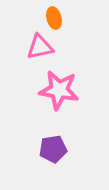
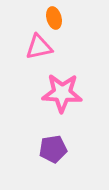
pink triangle: moved 1 px left
pink star: moved 3 px right, 3 px down; rotated 6 degrees counterclockwise
